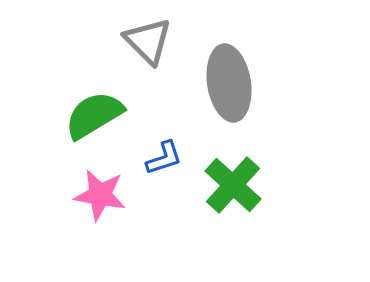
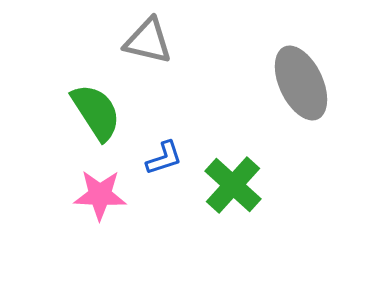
gray triangle: rotated 32 degrees counterclockwise
gray ellipse: moved 72 px right; rotated 16 degrees counterclockwise
green semicircle: moved 2 px right, 3 px up; rotated 88 degrees clockwise
pink star: rotated 8 degrees counterclockwise
